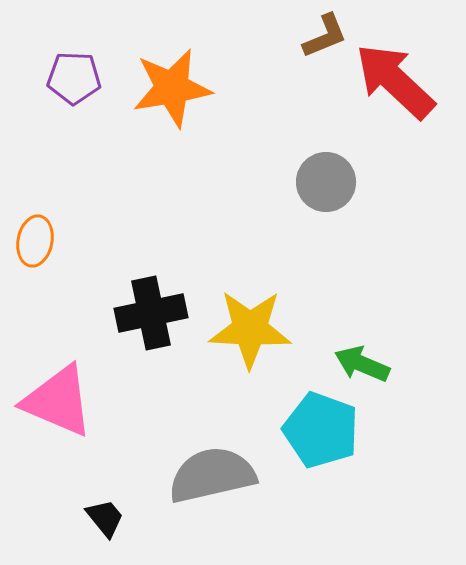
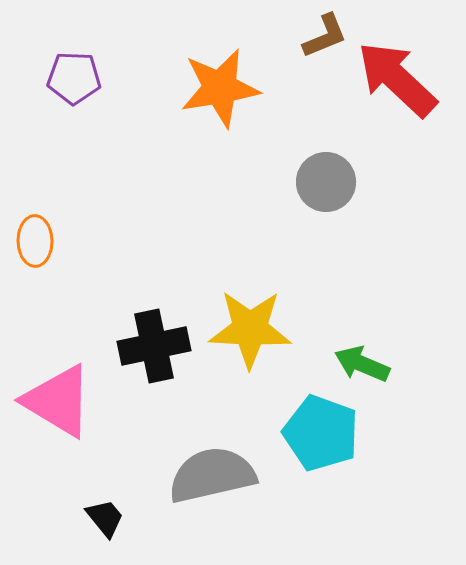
red arrow: moved 2 px right, 2 px up
orange star: moved 48 px right
orange ellipse: rotated 12 degrees counterclockwise
black cross: moved 3 px right, 33 px down
pink triangle: rotated 8 degrees clockwise
cyan pentagon: moved 3 px down
